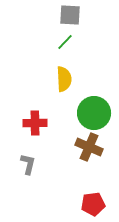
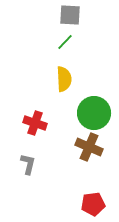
red cross: rotated 20 degrees clockwise
